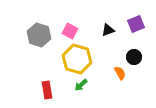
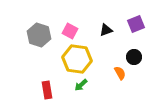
black triangle: moved 2 px left
yellow hexagon: rotated 8 degrees counterclockwise
